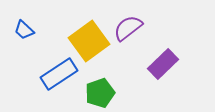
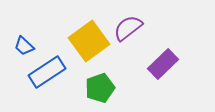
blue trapezoid: moved 16 px down
blue rectangle: moved 12 px left, 2 px up
green pentagon: moved 5 px up
